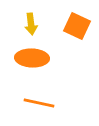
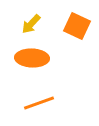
yellow arrow: rotated 50 degrees clockwise
orange line: rotated 32 degrees counterclockwise
